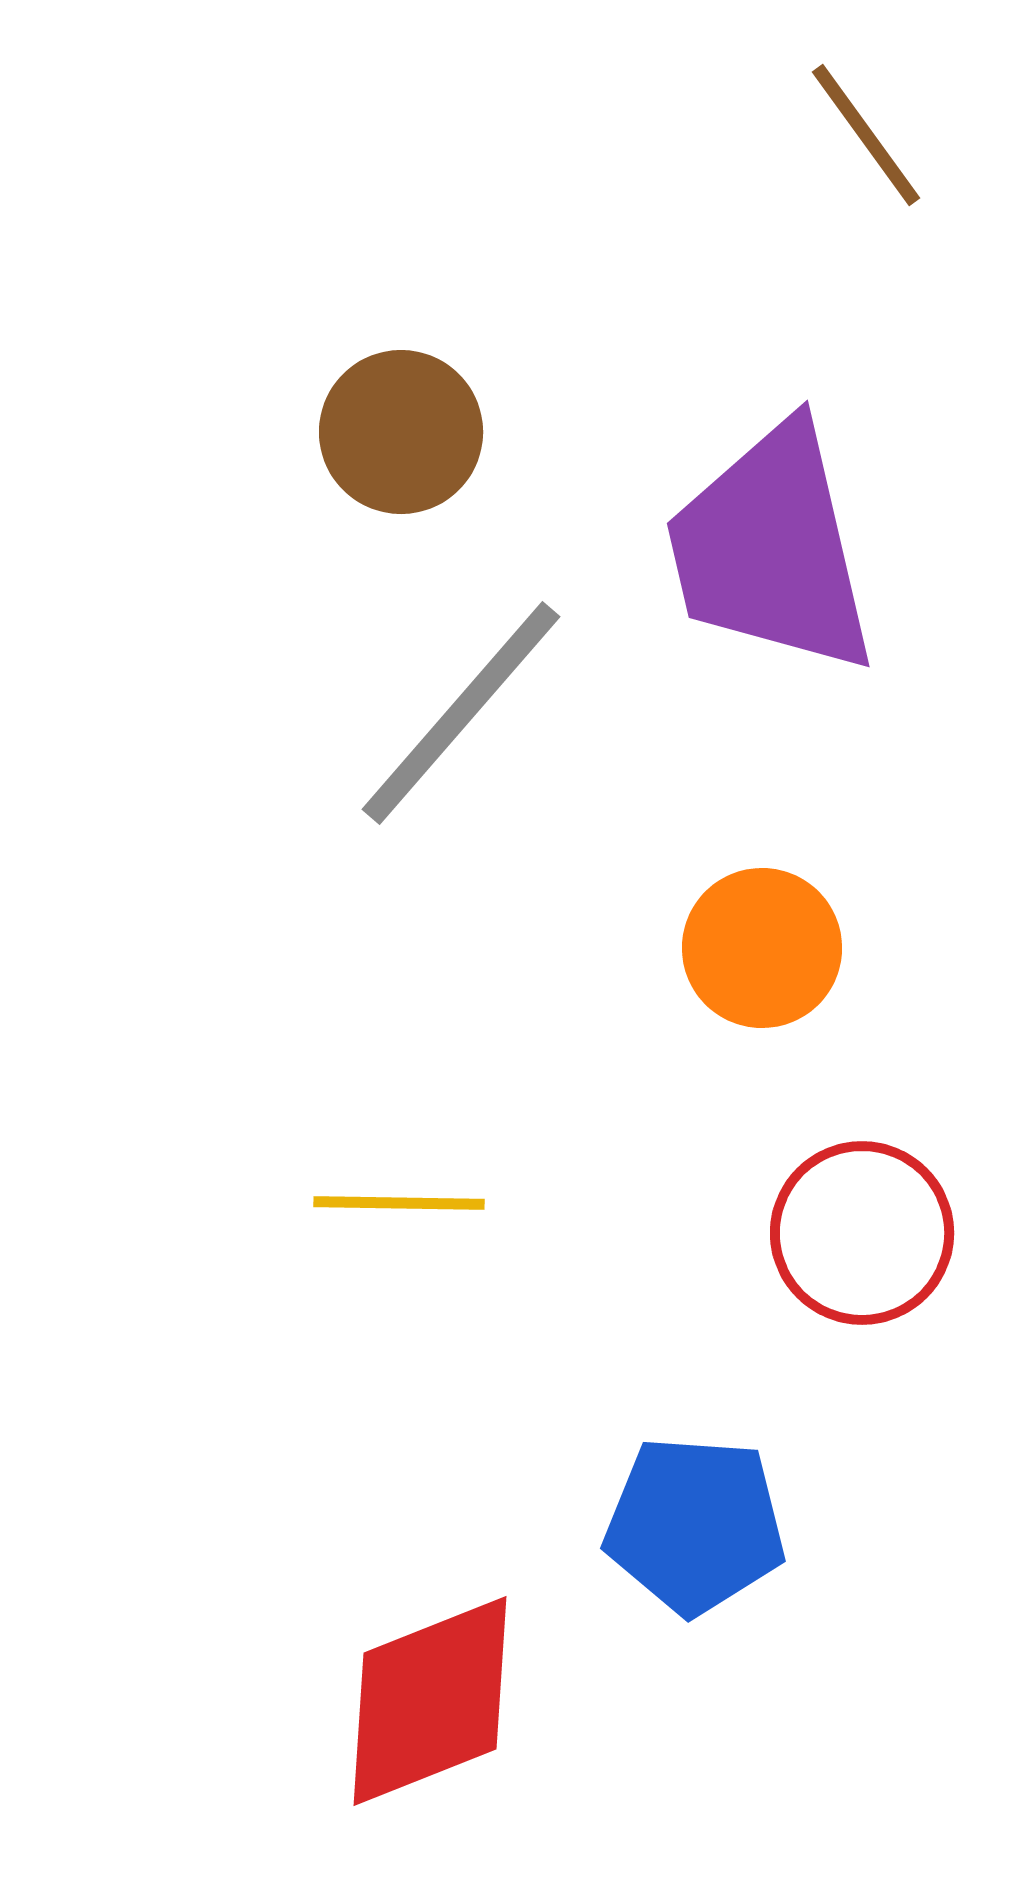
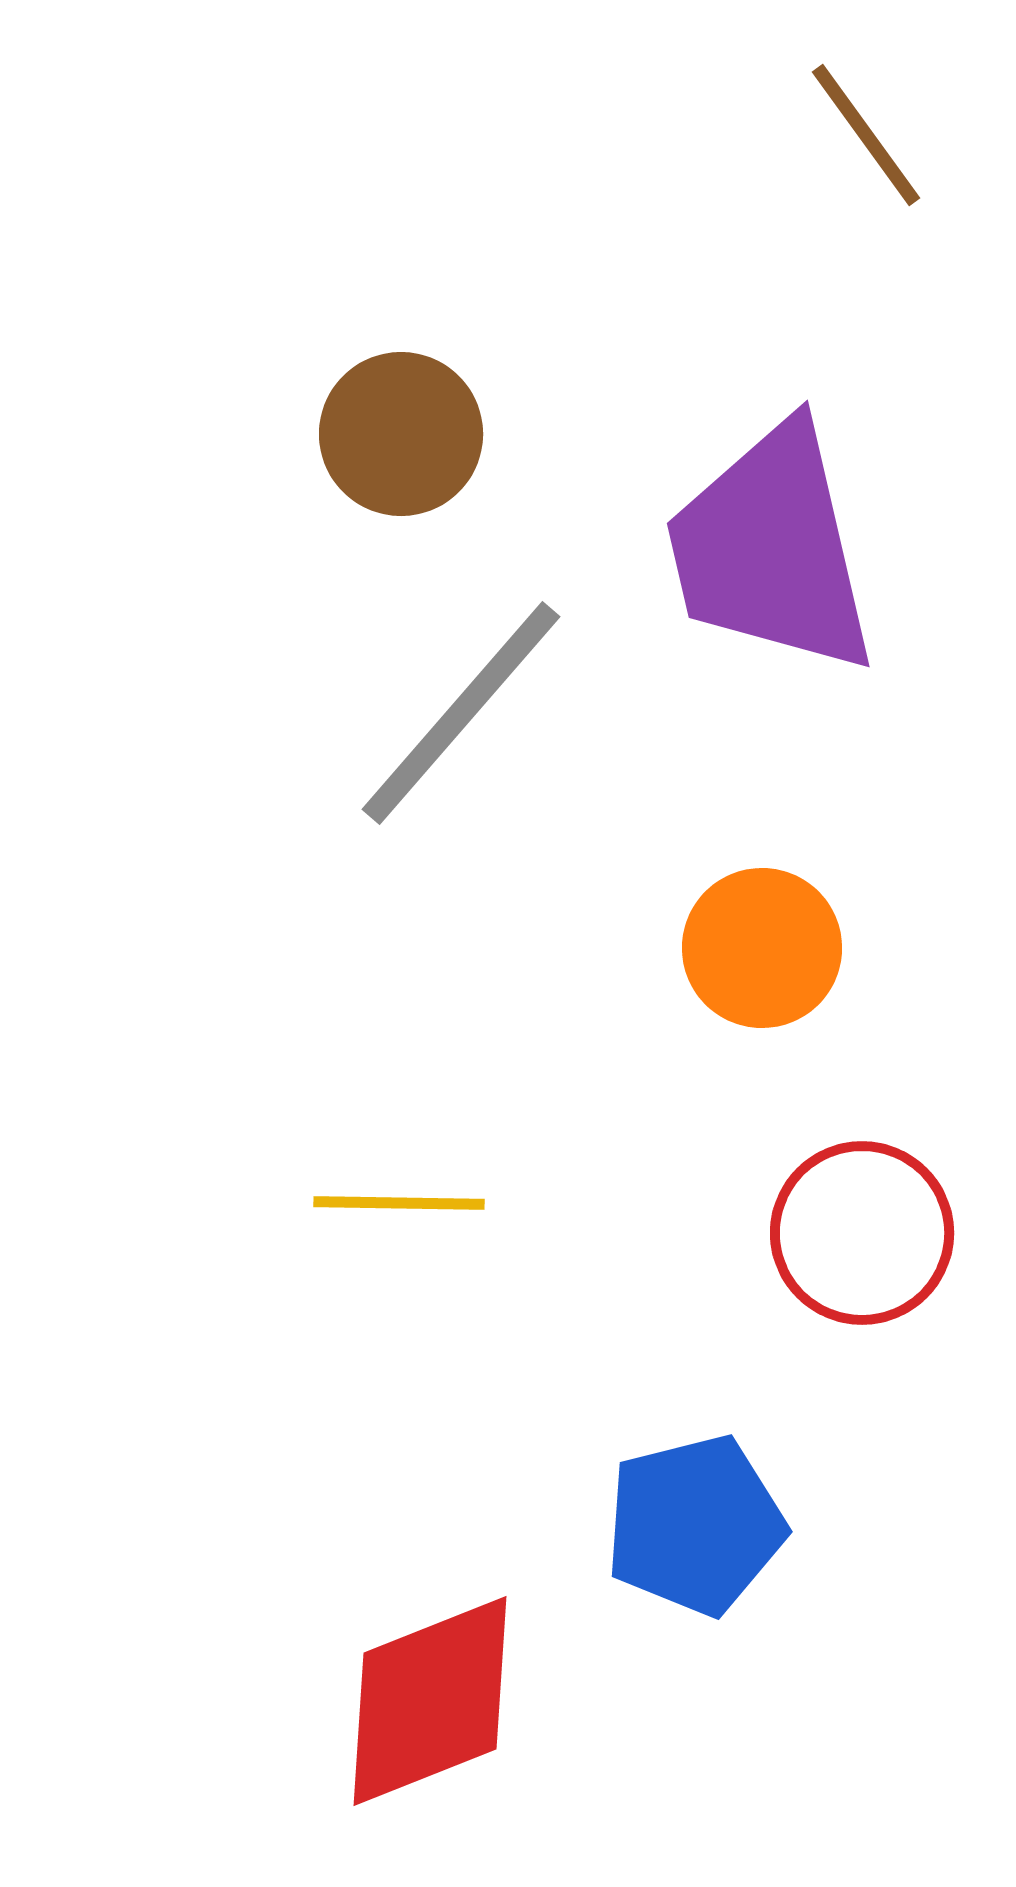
brown circle: moved 2 px down
blue pentagon: rotated 18 degrees counterclockwise
